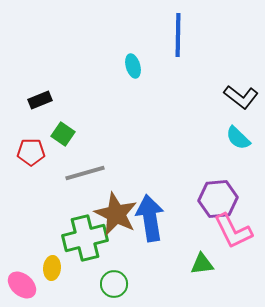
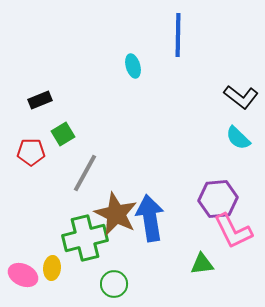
green square: rotated 25 degrees clockwise
gray line: rotated 45 degrees counterclockwise
pink ellipse: moved 1 px right, 10 px up; rotated 16 degrees counterclockwise
